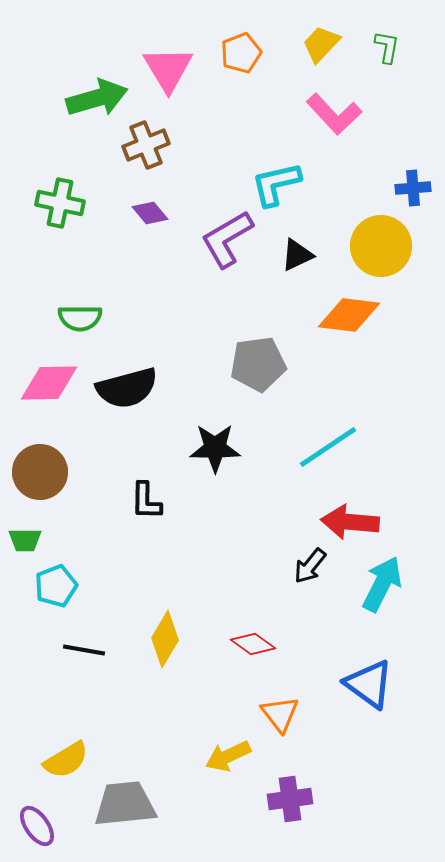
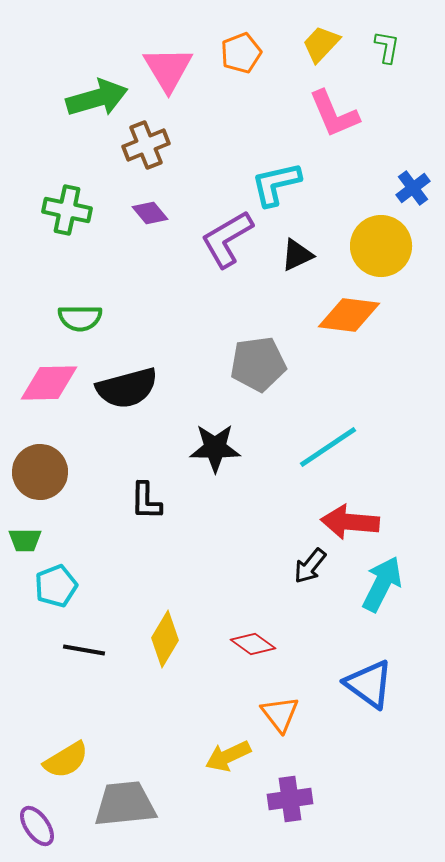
pink L-shape: rotated 20 degrees clockwise
blue cross: rotated 32 degrees counterclockwise
green cross: moved 7 px right, 7 px down
